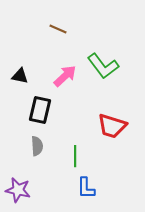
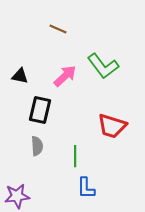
purple star: moved 1 px left, 6 px down; rotated 20 degrees counterclockwise
